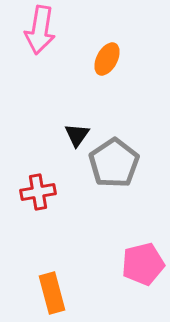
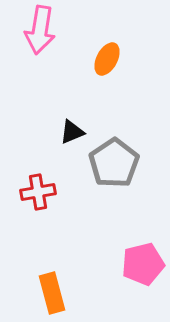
black triangle: moved 5 px left, 3 px up; rotated 32 degrees clockwise
